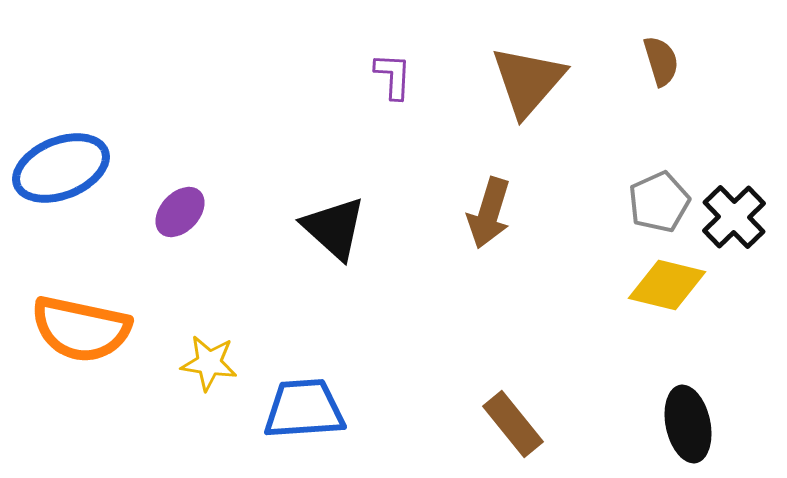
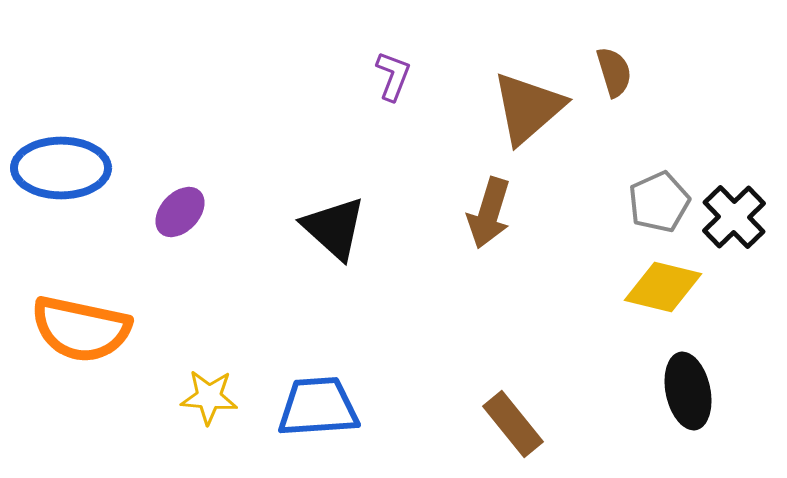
brown semicircle: moved 47 px left, 11 px down
purple L-shape: rotated 18 degrees clockwise
brown triangle: moved 27 px down; rotated 8 degrees clockwise
blue ellipse: rotated 22 degrees clockwise
yellow diamond: moved 4 px left, 2 px down
yellow star: moved 34 px down; rotated 4 degrees counterclockwise
blue trapezoid: moved 14 px right, 2 px up
black ellipse: moved 33 px up
